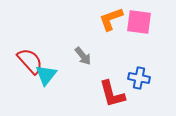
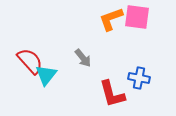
pink square: moved 2 px left, 5 px up
gray arrow: moved 2 px down
